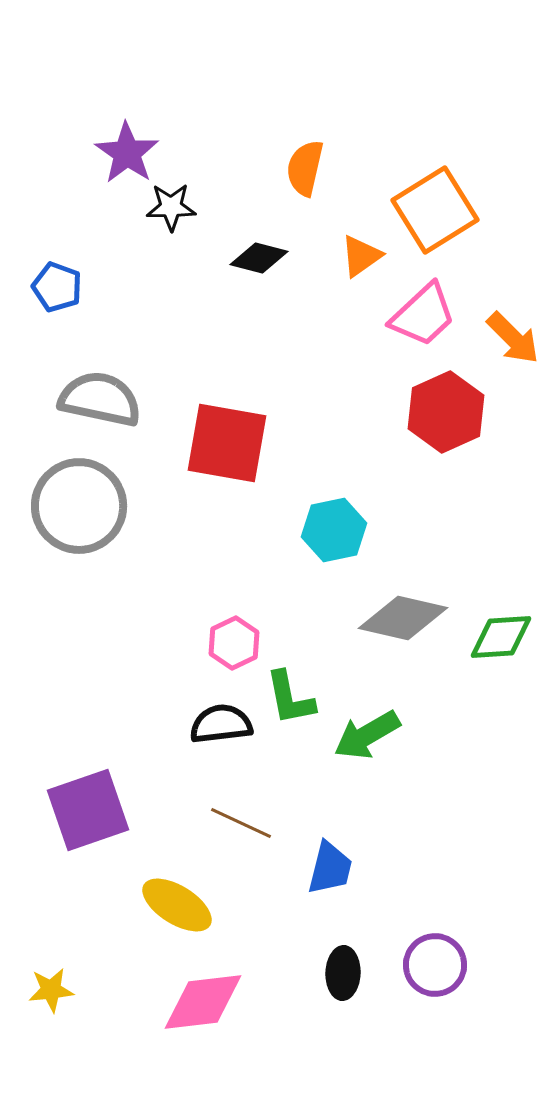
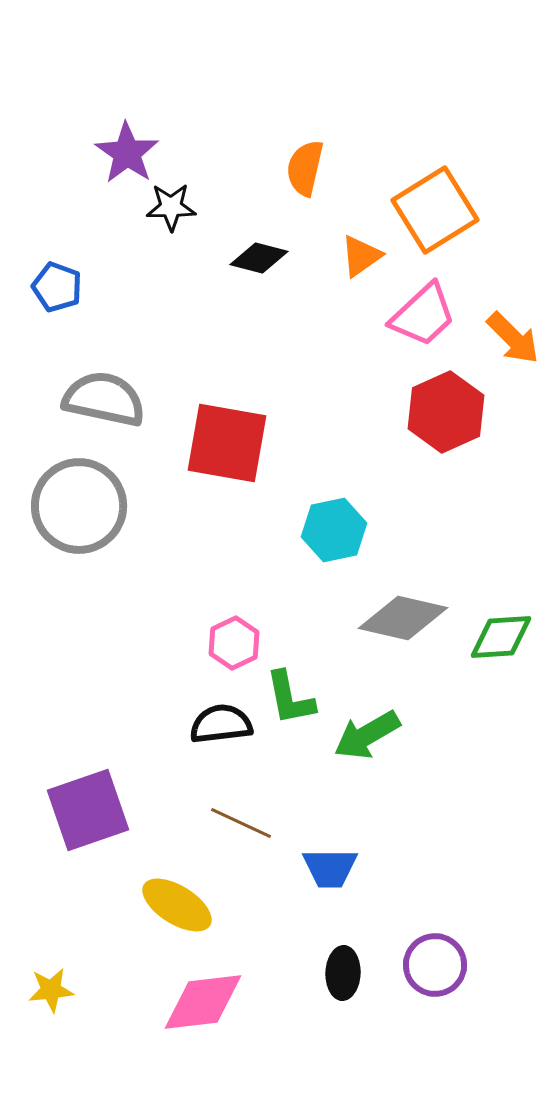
gray semicircle: moved 4 px right
blue trapezoid: rotated 76 degrees clockwise
